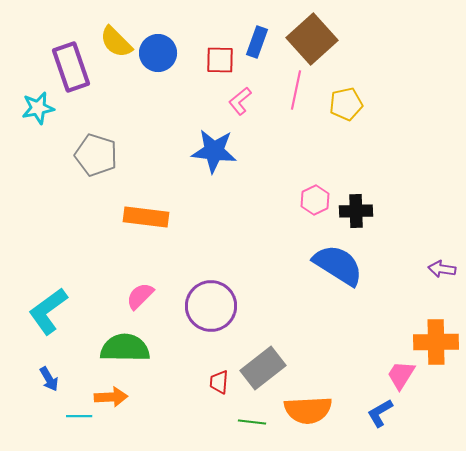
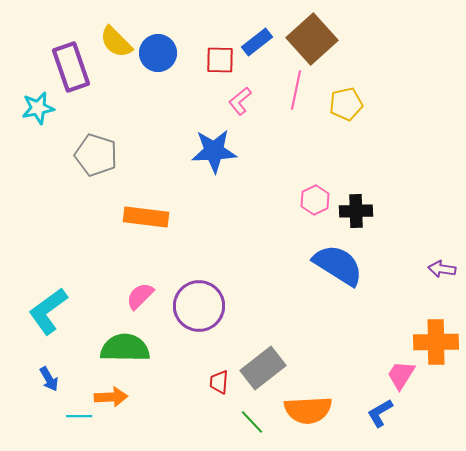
blue rectangle: rotated 32 degrees clockwise
blue star: rotated 9 degrees counterclockwise
purple circle: moved 12 px left
green line: rotated 40 degrees clockwise
